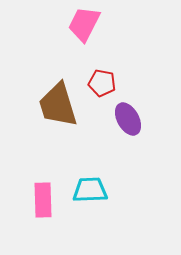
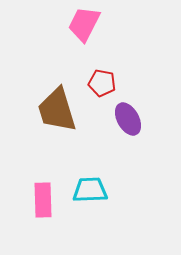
brown trapezoid: moved 1 px left, 5 px down
